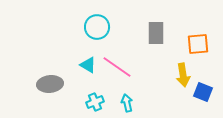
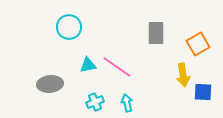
cyan circle: moved 28 px left
orange square: rotated 25 degrees counterclockwise
cyan triangle: rotated 42 degrees counterclockwise
blue square: rotated 18 degrees counterclockwise
